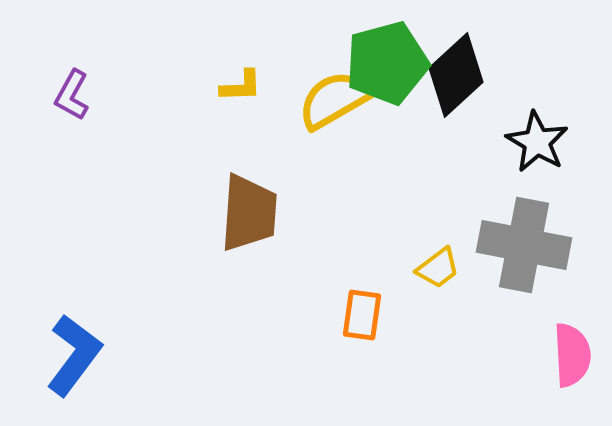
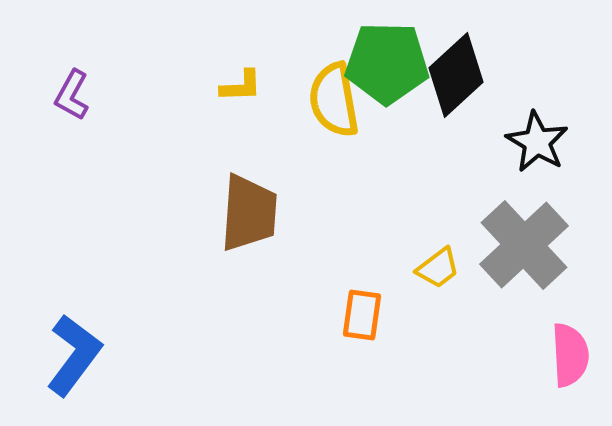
green pentagon: rotated 16 degrees clockwise
yellow semicircle: rotated 70 degrees counterclockwise
gray cross: rotated 36 degrees clockwise
pink semicircle: moved 2 px left
